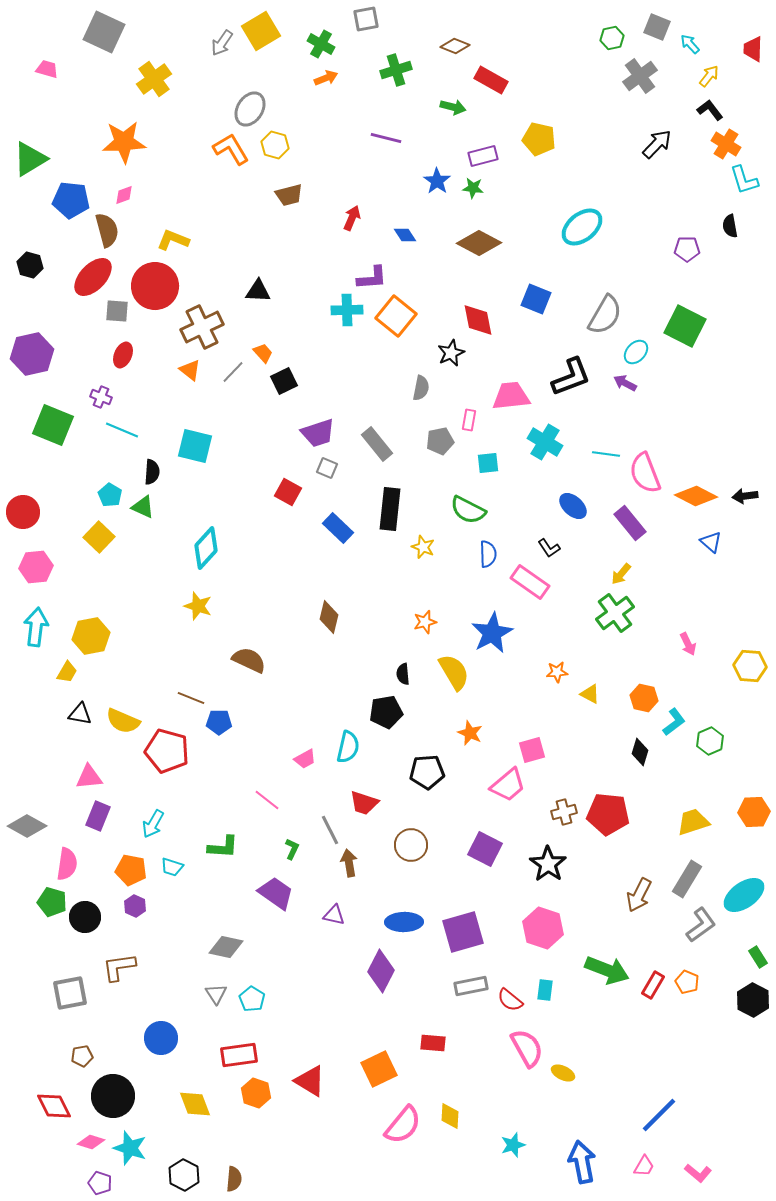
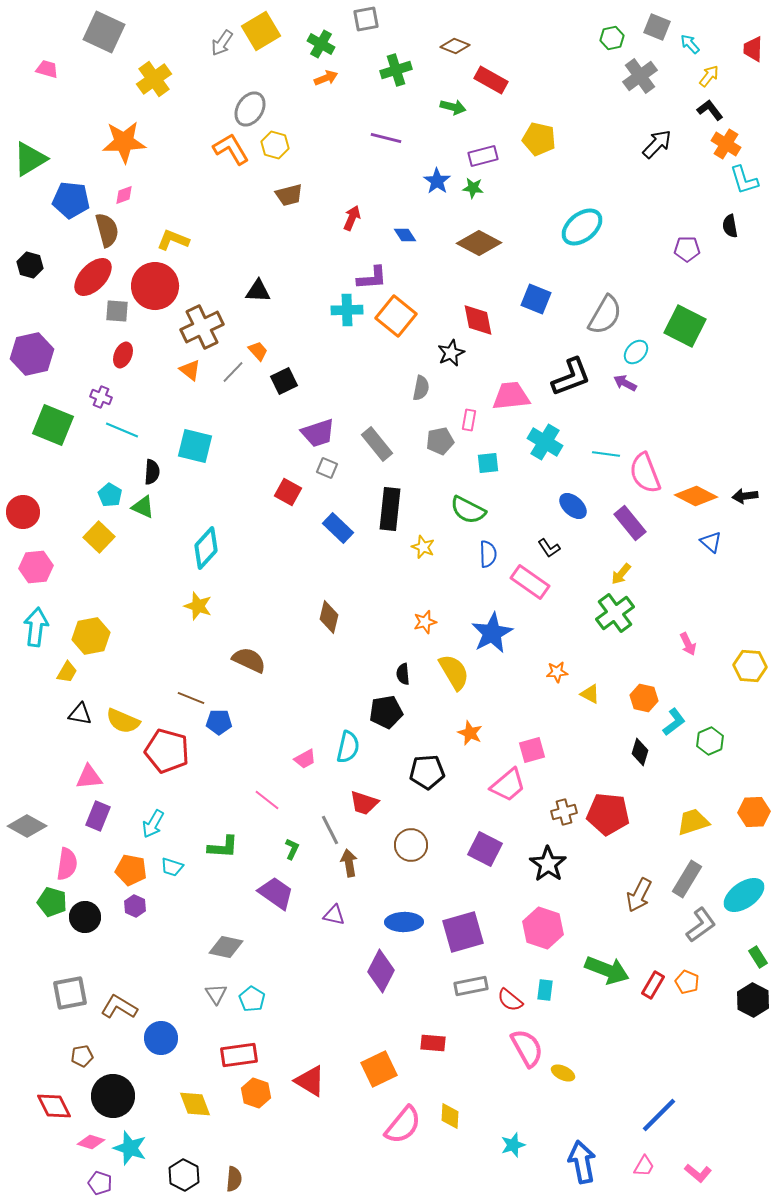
orange trapezoid at (263, 353): moved 5 px left, 2 px up
brown L-shape at (119, 967): moved 40 px down; rotated 39 degrees clockwise
